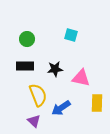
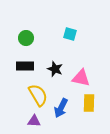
cyan square: moved 1 px left, 1 px up
green circle: moved 1 px left, 1 px up
black star: rotated 28 degrees clockwise
yellow semicircle: rotated 10 degrees counterclockwise
yellow rectangle: moved 8 px left
blue arrow: rotated 30 degrees counterclockwise
purple triangle: rotated 40 degrees counterclockwise
